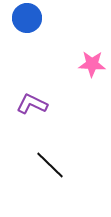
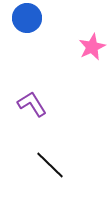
pink star: moved 17 px up; rotated 28 degrees counterclockwise
purple L-shape: rotated 32 degrees clockwise
